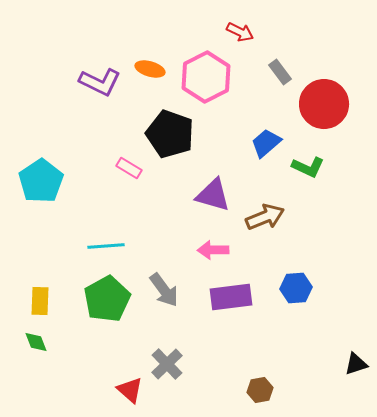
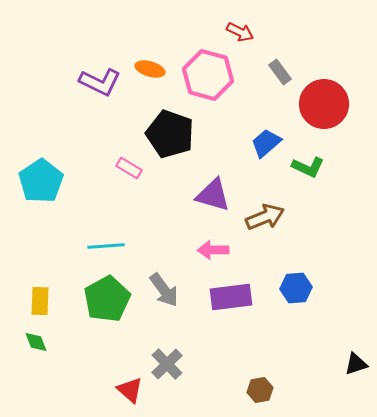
pink hexagon: moved 2 px right, 2 px up; rotated 18 degrees counterclockwise
